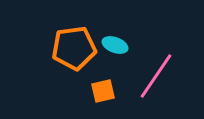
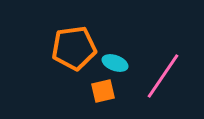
cyan ellipse: moved 18 px down
pink line: moved 7 px right
